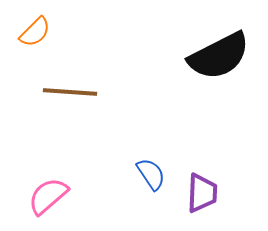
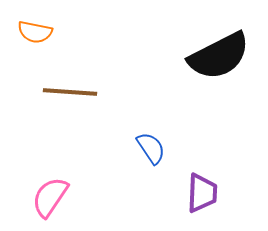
orange semicircle: rotated 56 degrees clockwise
blue semicircle: moved 26 px up
pink semicircle: moved 2 px right, 1 px down; rotated 15 degrees counterclockwise
